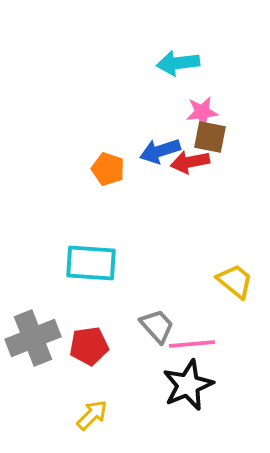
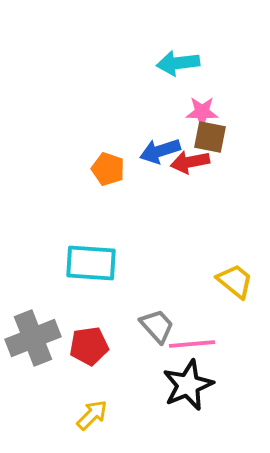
pink star: rotated 8 degrees clockwise
